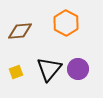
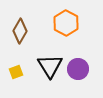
brown diamond: rotated 55 degrees counterclockwise
black triangle: moved 1 px right, 3 px up; rotated 12 degrees counterclockwise
